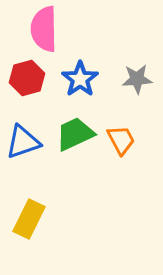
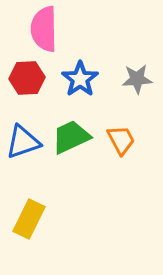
red hexagon: rotated 12 degrees clockwise
green trapezoid: moved 4 px left, 3 px down
